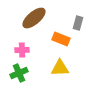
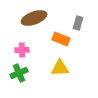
brown ellipse: rotated 20 degrees clockwise
